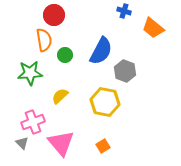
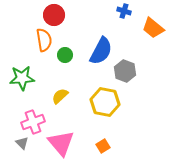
green star: moved 8 px left, 5 px down
